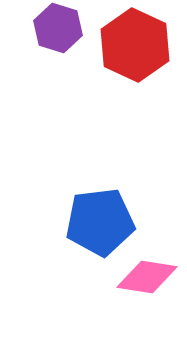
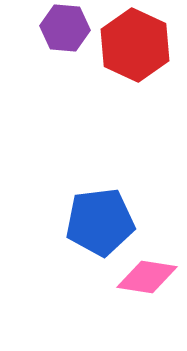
purple hexagon: moved 7 px right; rotated 12 degrees counterclockwise
